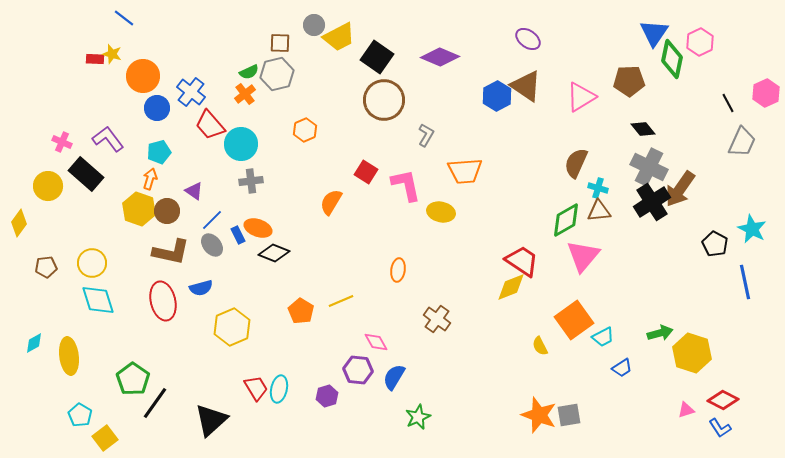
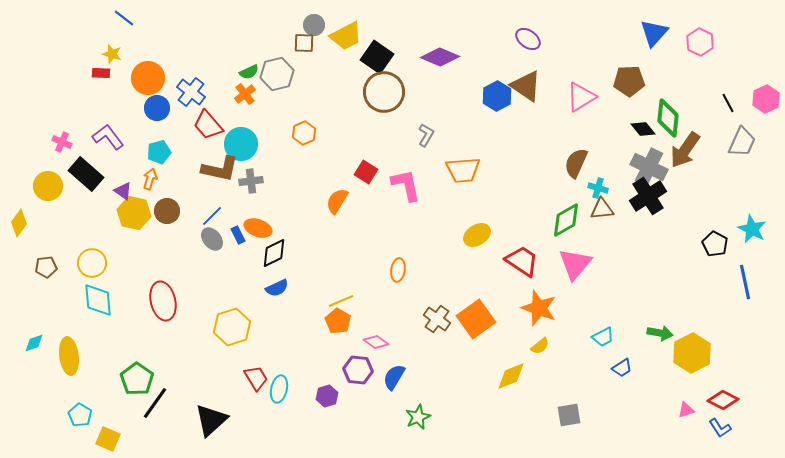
blue triangle at (654, 33): rotated 8 degrees clockwise
yellow trapezoid at (339, 37): moved 7 px right, 1 px up
pink hexagon at (700, 42): rotated 8 degrees counterclockwise
brown square at (280, 43): moved 24 px right
red rectangle at (95, 59): moved 6 px right, 14 px down
green diamond at (672, 59): moved 4 px left, 59 px down; rotated 6 degrees counterclockwise
orange circle at (143, 76): moved 5 px right, 2 px down
pink hexagon at (766, 93): moved 6 px down
brown circle at (384, 100): moved 8 px up
red trapezoid at (210, 125): moved 2 px left
orange hexagon at (305, 130): moved 1 px left, 3 px down
purple L-shape at (108, 139): moved 2 px up
orange trapezoid at (465, 171): moved 2 px left, 1 px up
brown arrow at (680, 189): moved 5 px right, 39 px up
purple triangle at (194, 191): moved 71 px left
orange semicircle at (331, 202): moved 6 px right, 1 px up
black cross at (652, 202): moved 4 px left, 6 px up
yellow hexagon at (139, 209): moved 5 px left, 4 px down; rotated 8 degrees counterclockwise
brown triangle at (599, 211): moved 3 px right, 2 px up
yellow ellipse at (441, 212): moved 36 px right, 23 px down; rotated 44 degrees counterclockwise
blue line at (212, 220): moved 4 px up
gray ellipse at (212, 245): moved 6 px up
brown L-shape at (171, 252): moved 49 px right, 83 px up
black diamond at (274, 253): rotated 48 degrees counterclockwise
pink triangle at (583, 256): moved 8 px left, 8 px down
yellow diamond at (511, 287): moved 89 px down
blue semicircle at (201, 288): moved 76 px right; rotated 10 degrees counterclockwise
cyan diamond at (98, 300): rotated 12 degrees clockwise
orange pentagon at (301, 311): moved 37 px right, 10 px down
orange square at (574, 320): moved 98 px left, 1 px up
yellow hexagon at (232, 327): rotated 6 degrees clockwise
green arrow at (660, 333): rotated 25 degrees clockwise
pink diamond at (376, 342): rotated 25 degrees counterclockwise
cyan diamond at (34, 343): rotated 10 degrees clockwise
yellow semicircle at (540, 346): rotated 102 degrees counterclockwise
yellow hexagon at (692, 353): rotated 15 degrees clockwise
green pentagon at (133, 379): moved 4 px right
red trapezoid at (256, 388): moved 10 px up
orange star at (539, 415): moved 107 px up
yellow square at (105, 438): moved 3 px right, 1 px down; rotated 30 degrees counterclockwise
